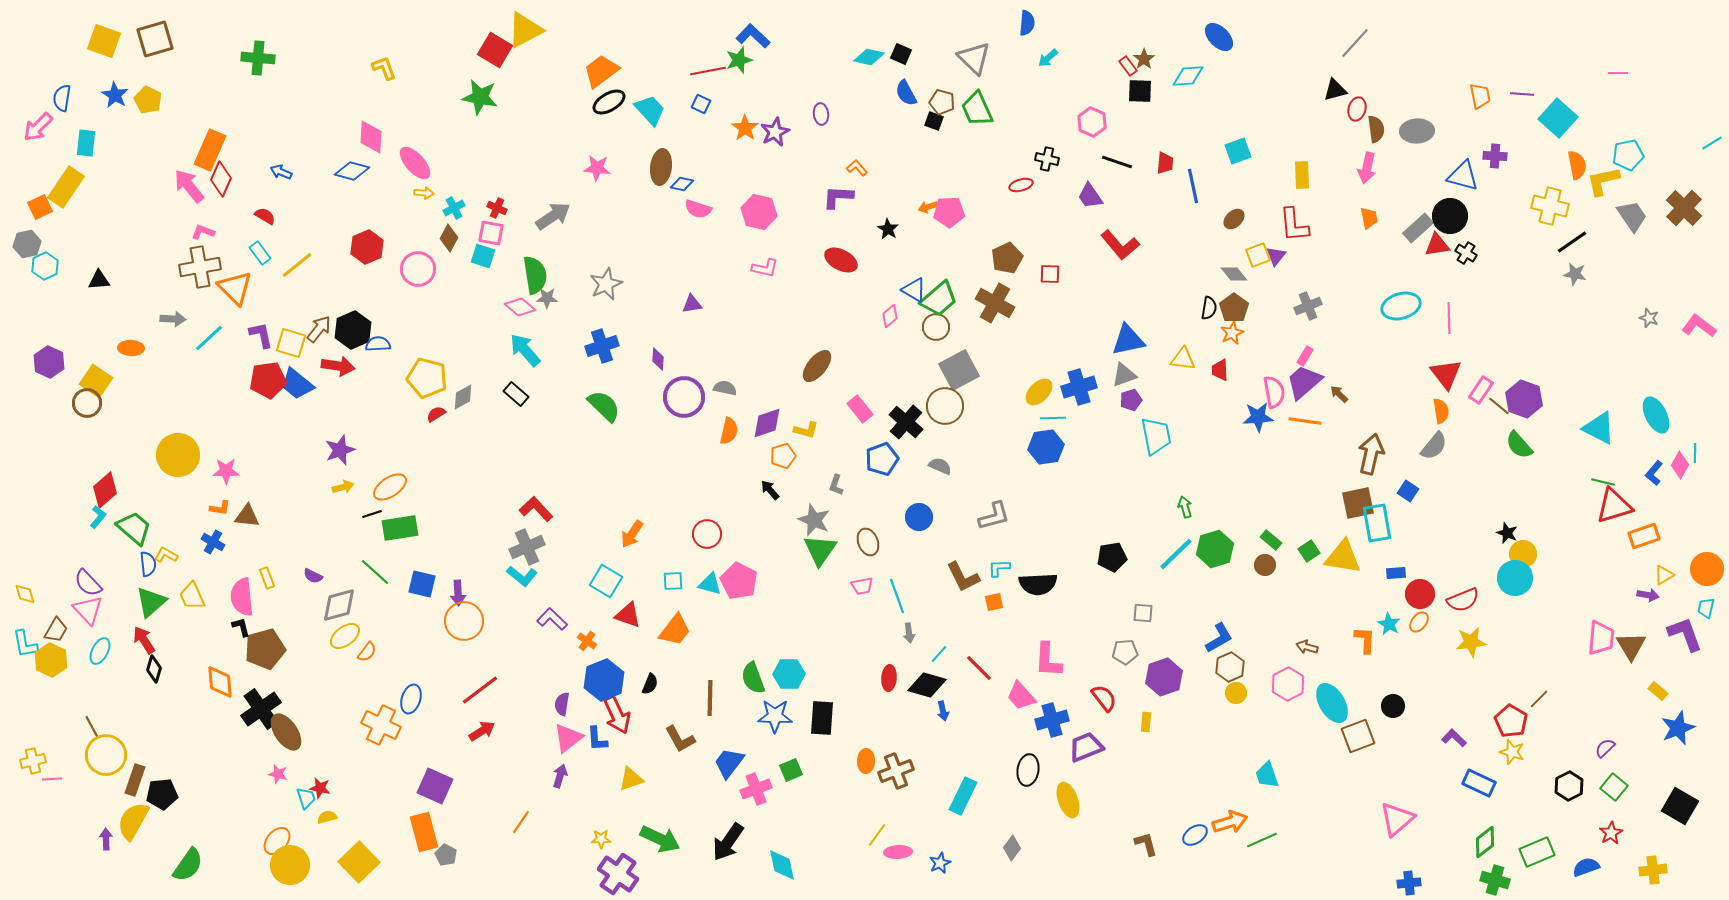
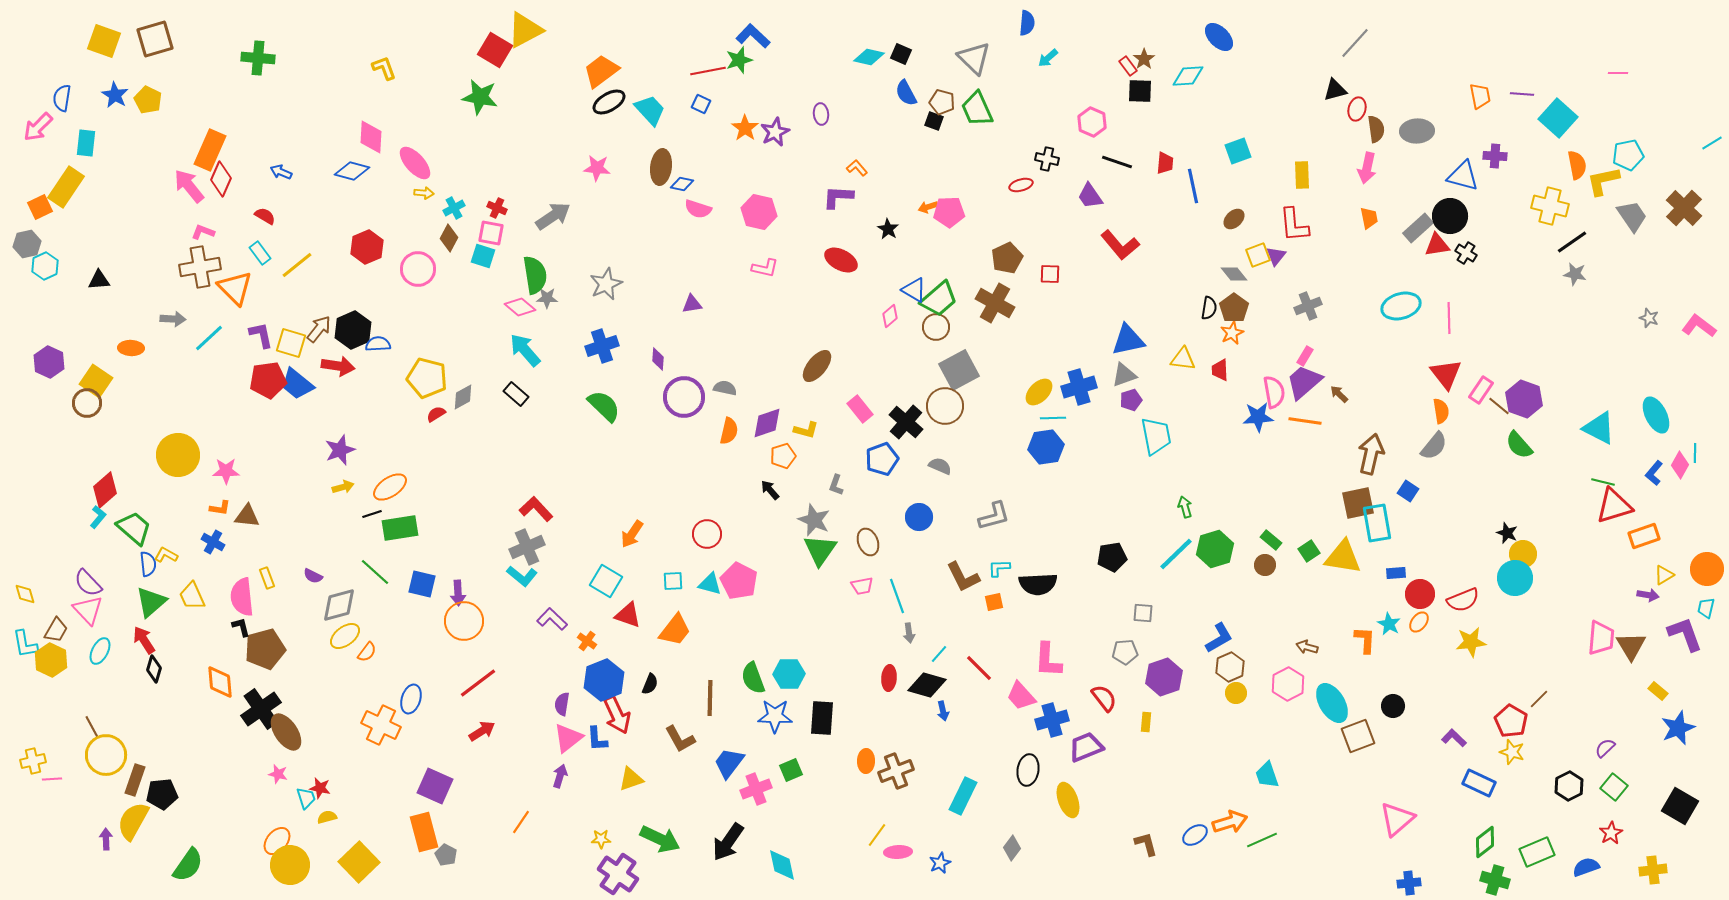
red line at (480, 690): moved 2 px left, 7 px up
